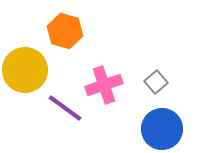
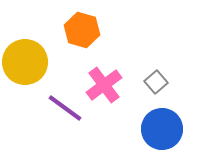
orange hexagon: moved 17 px right, 1 px up
yellow circle: moved 8 px up
pink cross: rotated 18 degrees counterclockwise
